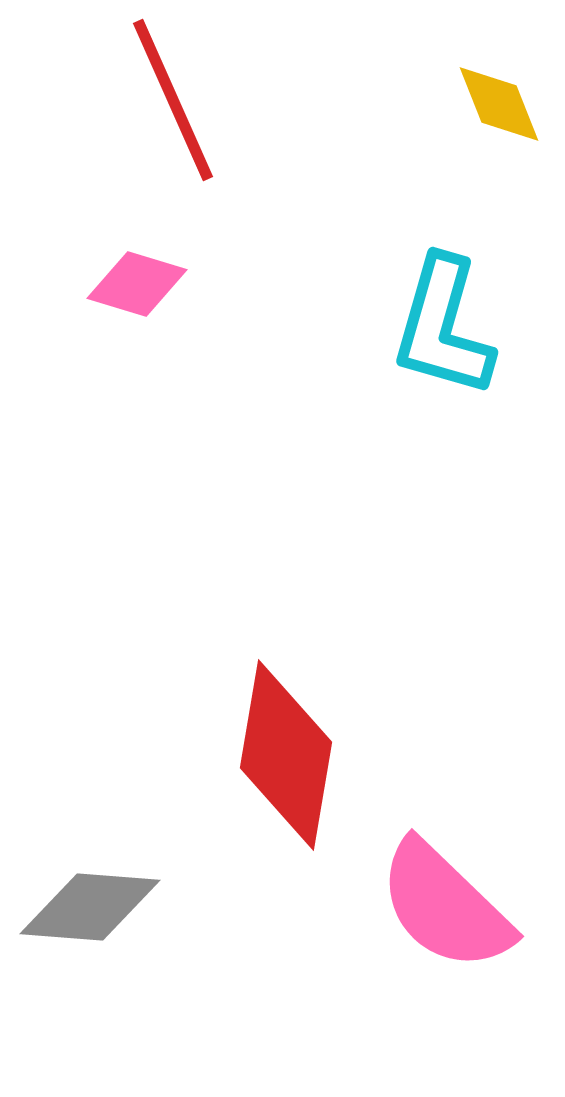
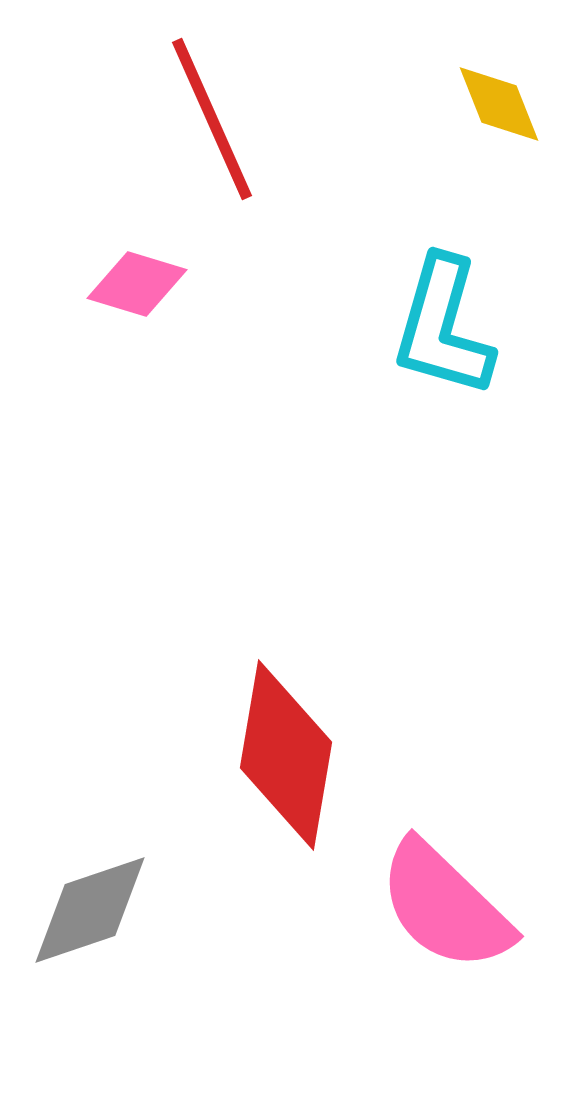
red line: moved 39 px right, 19 px down
gray diamond: moved 3 px down; rotated 23 degrees counterclockwise
